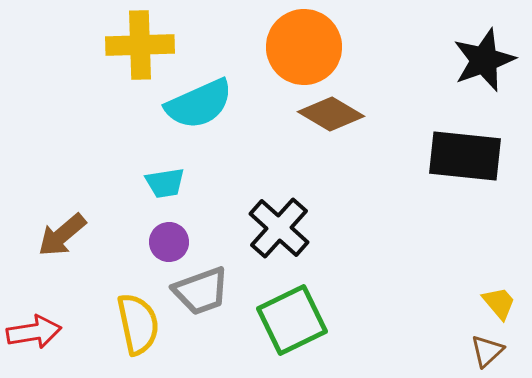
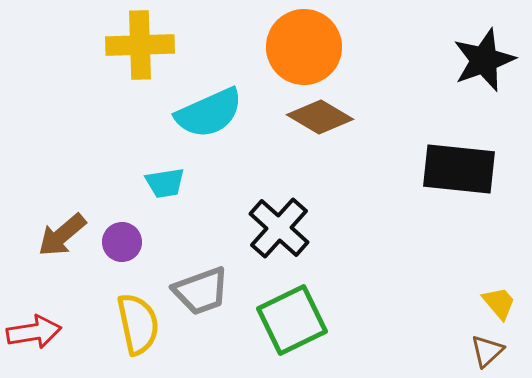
cyan semicircle: moved 10 px right, 9 px down
brown diamond: moved 11 px left, 3 px down
black rectangle: moved 6 px left, 13 px down
purple circle: moved 47 px left
